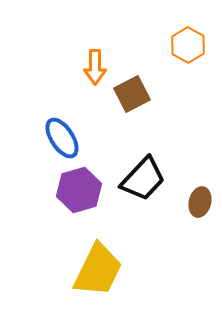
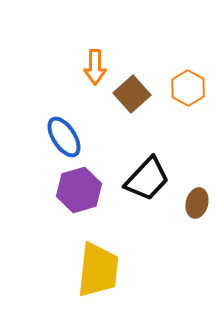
orange hexagon: moved 43 px down
brown square: rotated 15 degrees counterclockwise
blue ellipse: moved 2 px right, 1 px up
black trapezoid: moved 4 px right
brown ellipse: moved 3 px left, 1 px down
yellow trapezoid: rotated 20 degrees counterclockwise
